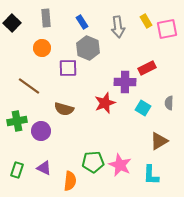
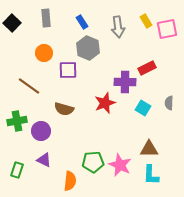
orange circle: moved 2 px right, 5 px down
purple square: moved 2 px down
brown triangle: moved 10 px left, 8 px down; rotated 30 degrees clockwise
purple triangle: moved 8 px up
